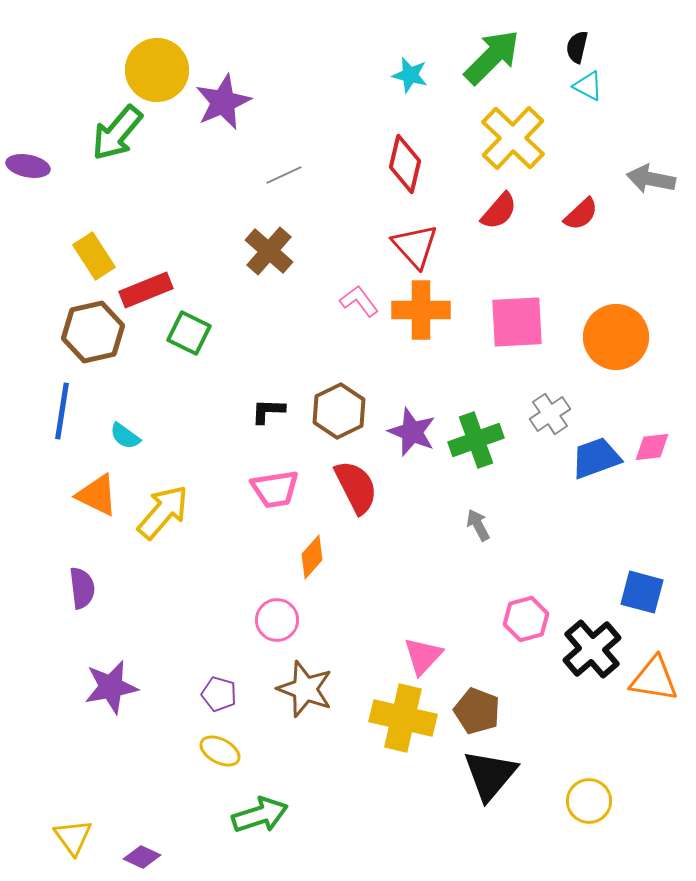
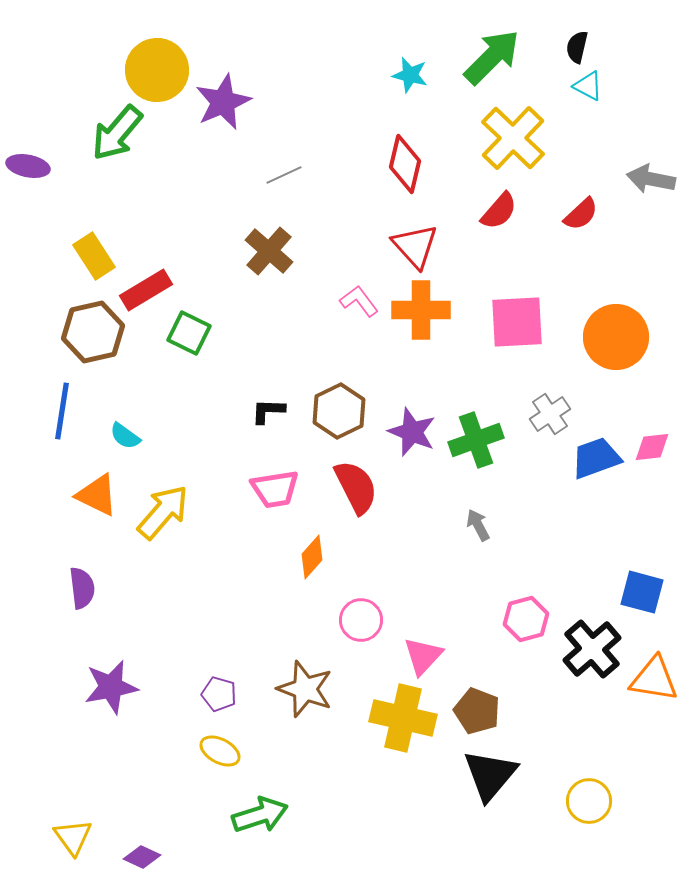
red rectangle at (146, 290): rotated 9 degrees counterclockwise
pink circle at (277, 620): moved 84 px right
